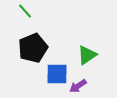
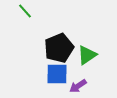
black pentagon: moved 26 px right
